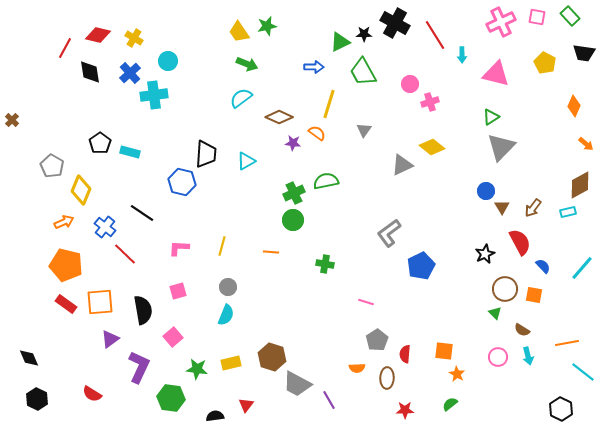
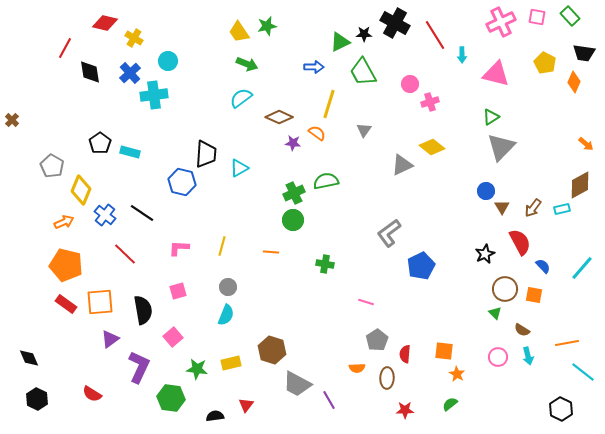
red diamond at (98, 35): moved 7 px right, 12 px up
orange diamond at (574, 106): moved 24 px up
cyan triangle at (246, 161): moved 7 px left, 7 px down
cyan rectangle at (568, 212): moved 6 px left, 3 px up
blue cross at (105, 227): moved 12 px up
brown hexagon at (272, 357): moved 7 px up
